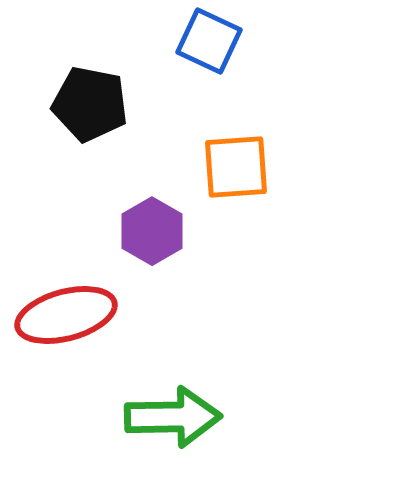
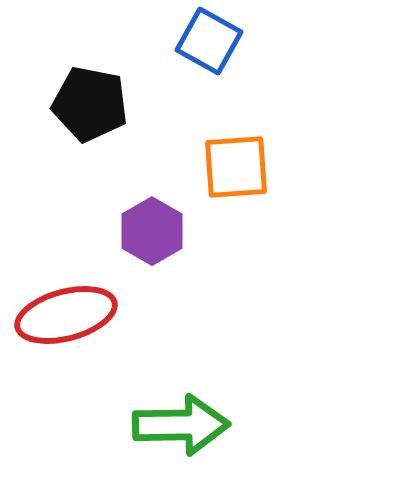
blue square: rotated 4 degrees clockwise
green arrow: moved 8 px right, 8 px down
